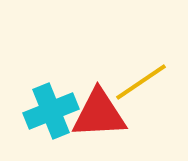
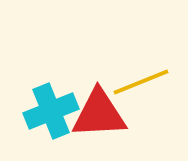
yellow line: rotated 12 degrees clockwise
